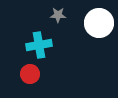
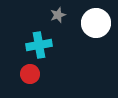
gray star: rotated 21 degrees counterclockwise
white circle: moved 3 px left
